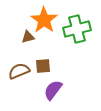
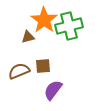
green cross: moved 8 px left, 3 px up
